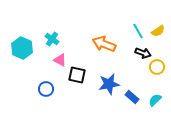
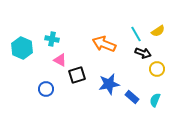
cyan line: moved 2 px left, 3 px down
cyan cross: rotated 24 degrees counterclockwise
yellow circle: moved 2 px down
black square: rotated 30 degrees counterclockwise
cyan semicircle: rotated 24 degrees counterclockwise
